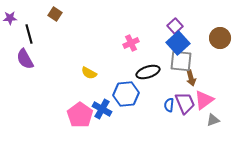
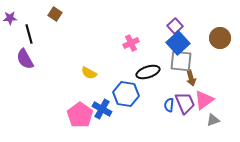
blue hexagon: rotated 15 degrees clockwise
